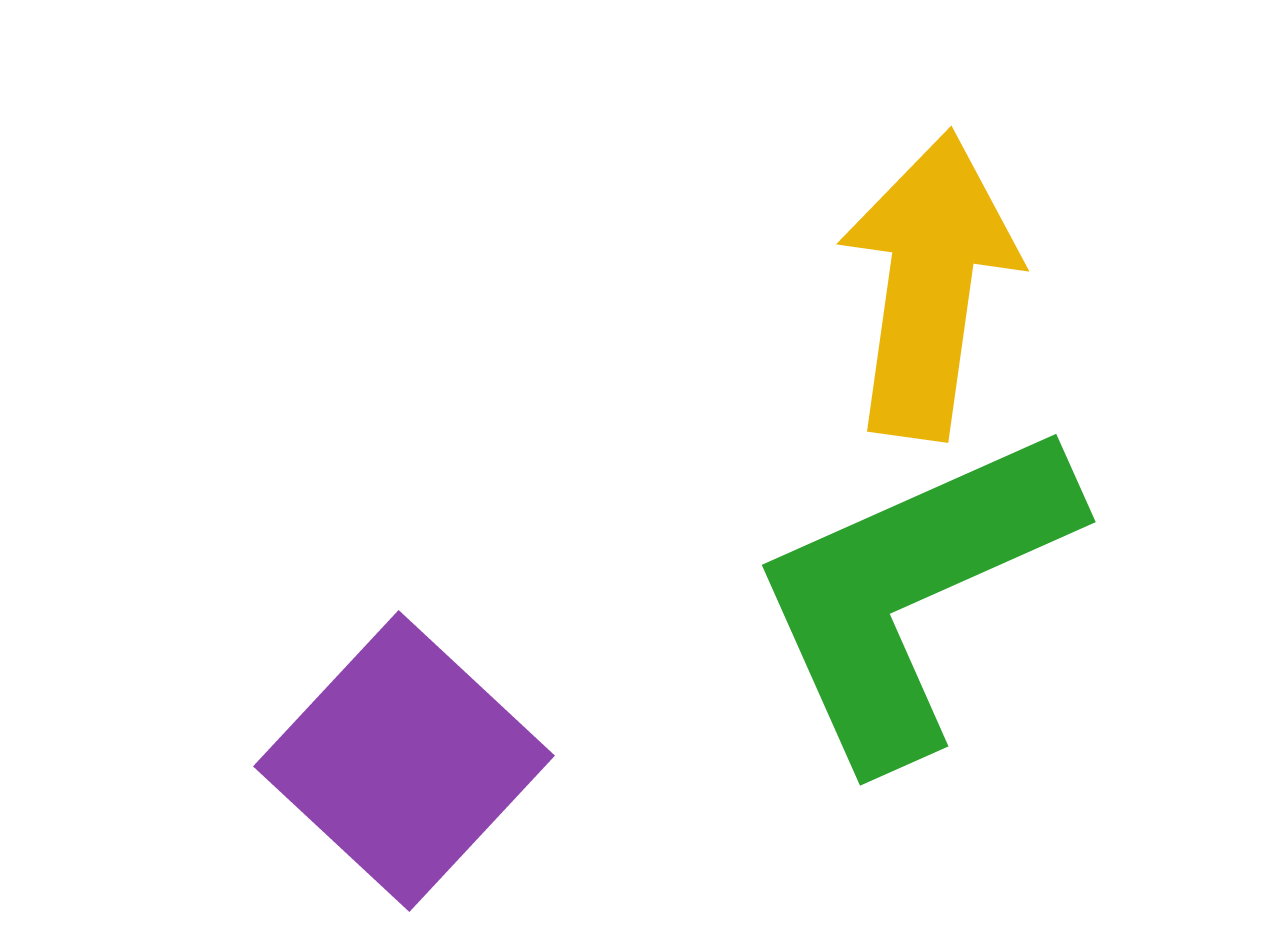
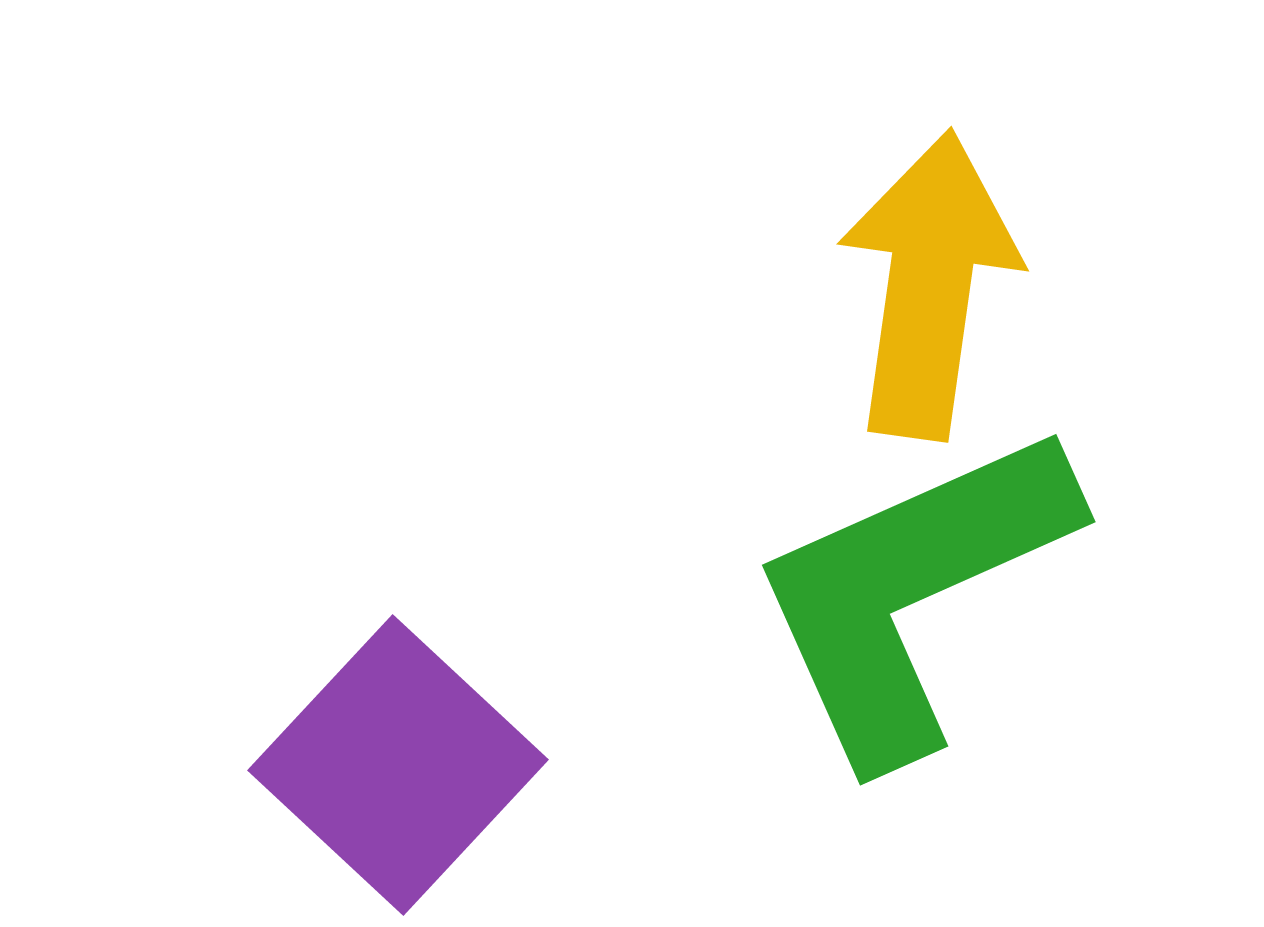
purple square: moved 6 px left, 4 px down
